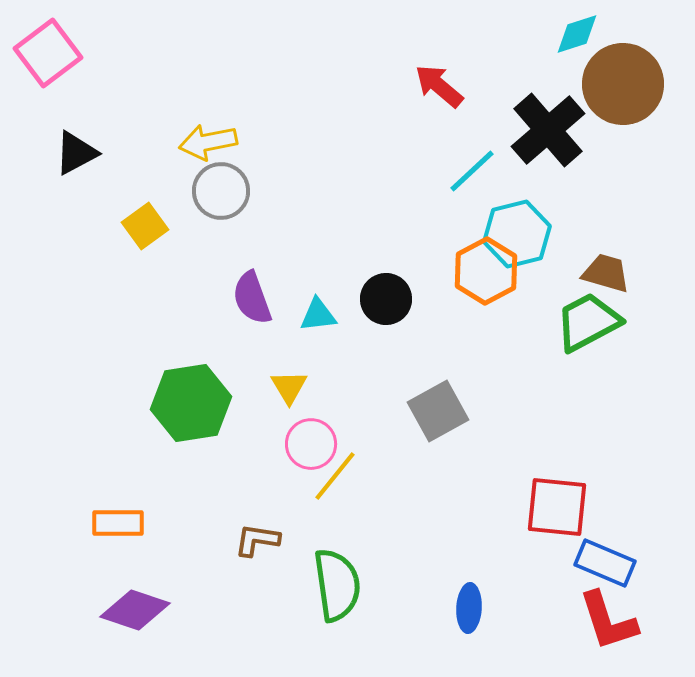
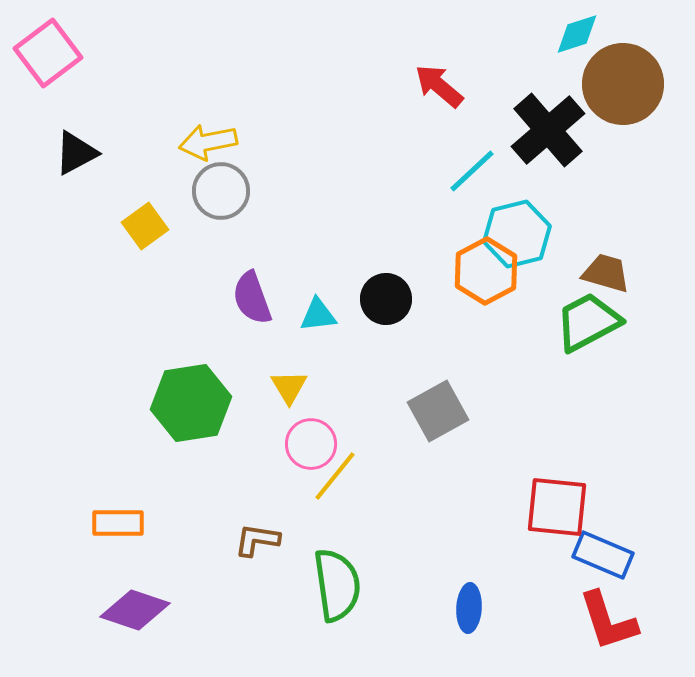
blue rectangle: moved 2 px left, 8 px up
